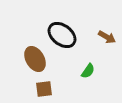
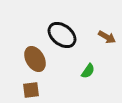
brown square: moved 13 px left, 1 px down
